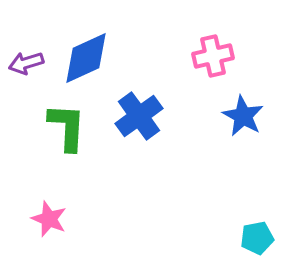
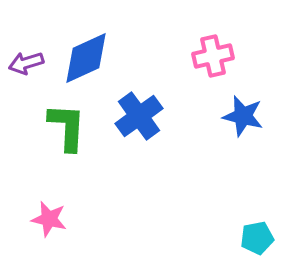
blue star: rotated 15 degrees counterclockwise
pink star: rotated 9 degrees counterclockwise
